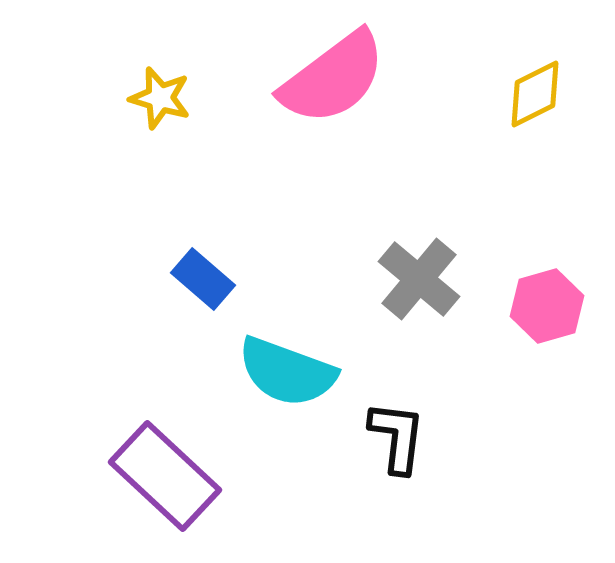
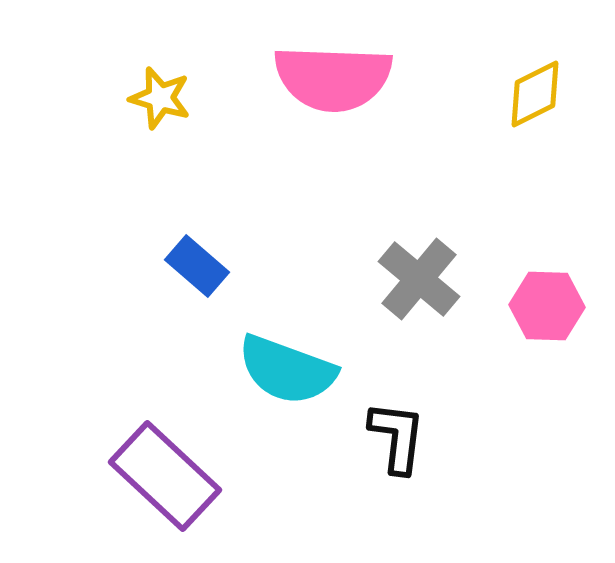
pink semicircle: rotated 39 degrees clockwise
blue rectangle: moved 6 px left, 13 px up
pink hexagon: rotated 18 degrees clockwise
cyan semicircle: moved 2 px up
